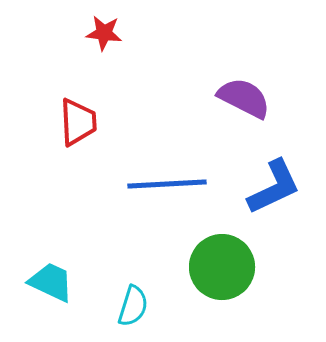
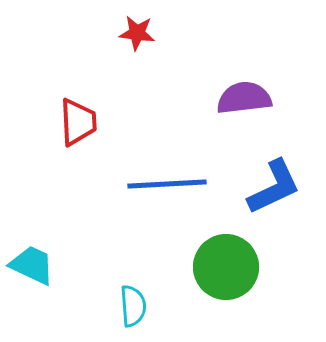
red star: moved 33 px right
purple semicircle: rotated 34 degrees counterclockwise
green circle: moved 4 px right
cyan trapezoid: moved 19 px left, 17 px up
cyan semicircle: rotated 21 degrees counterclockwise
